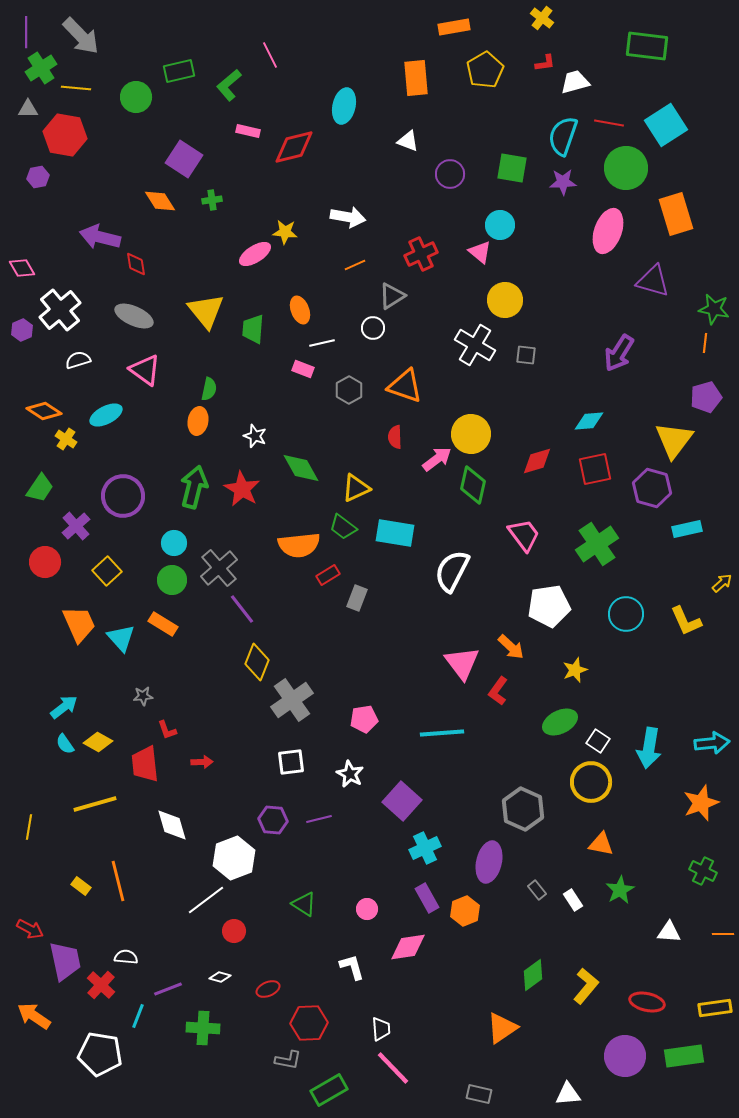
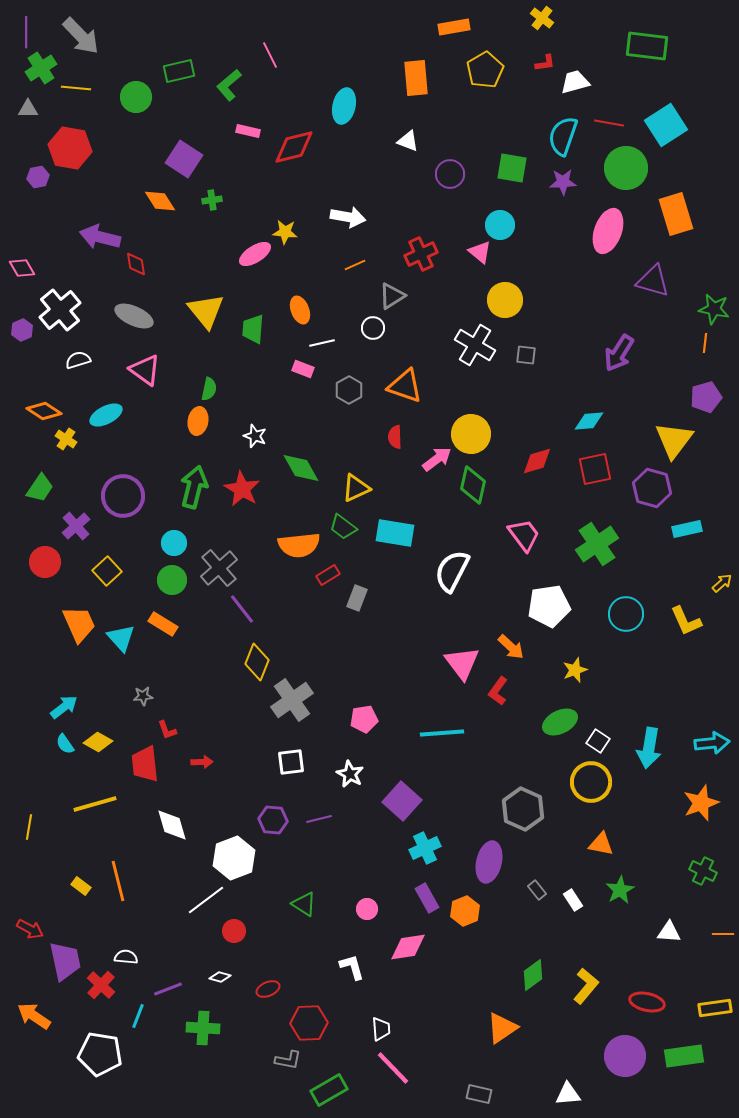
red hexagon at (65, 135): moved 5 px right, 13 px down
